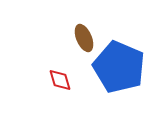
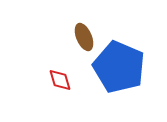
brown ellipse: moved 1 px up
